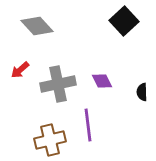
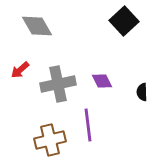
gray diamond: rotated 12 degrees clockwise
